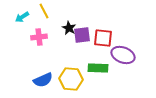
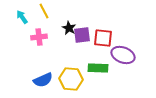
cyan arrow: rotated 88 degrees clockwise
